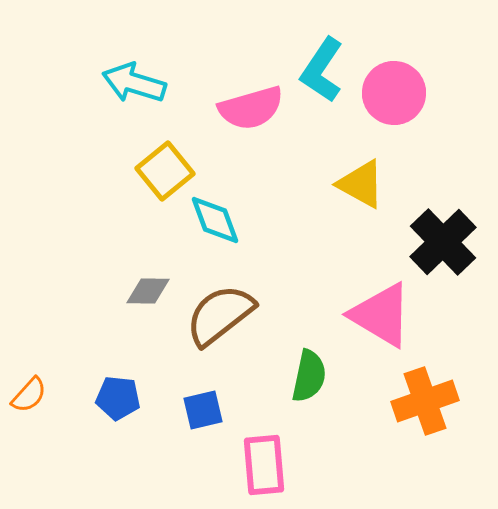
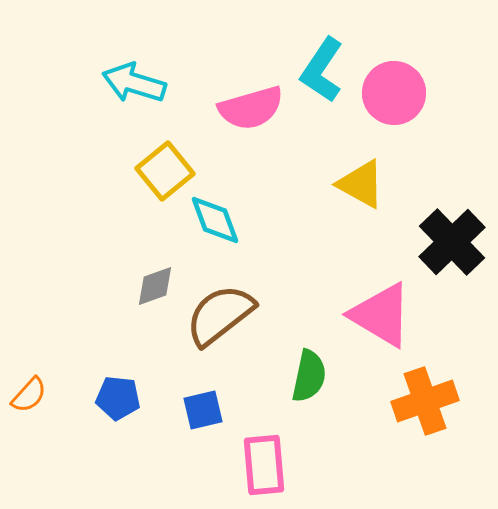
black cross: moved 9 px right
gray diamond: moved 7 px right, 5 px up; rotated 21 degrees counterclockwise
